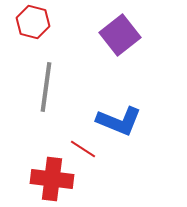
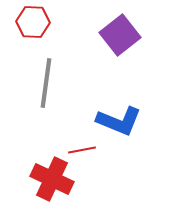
red hexagon: rotated 12 degrees counterclockwise
gray line: moved 4 px up
red line: moved 1 px left, 1 px down; rotated 44 degrees counterclockwise
red cross: rotated 18 degrees clockwise
